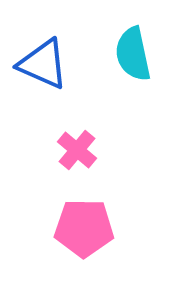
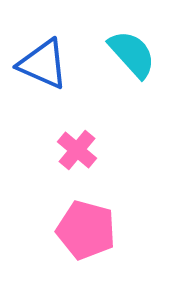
cyan semicircle: moved 1 px left; rotated 150 degrees clockwise
pink pentagon: moved 2 px right, 2 px down; rotated 14 degrees clockwise
